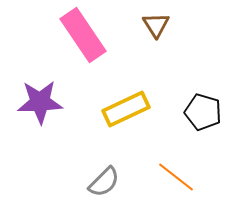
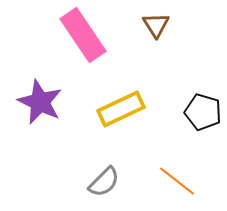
purple star: rotated 27 degrees clockwise
yellow rectangle: moved 5 px left
orange line: moved 1 px right, 4 px down
